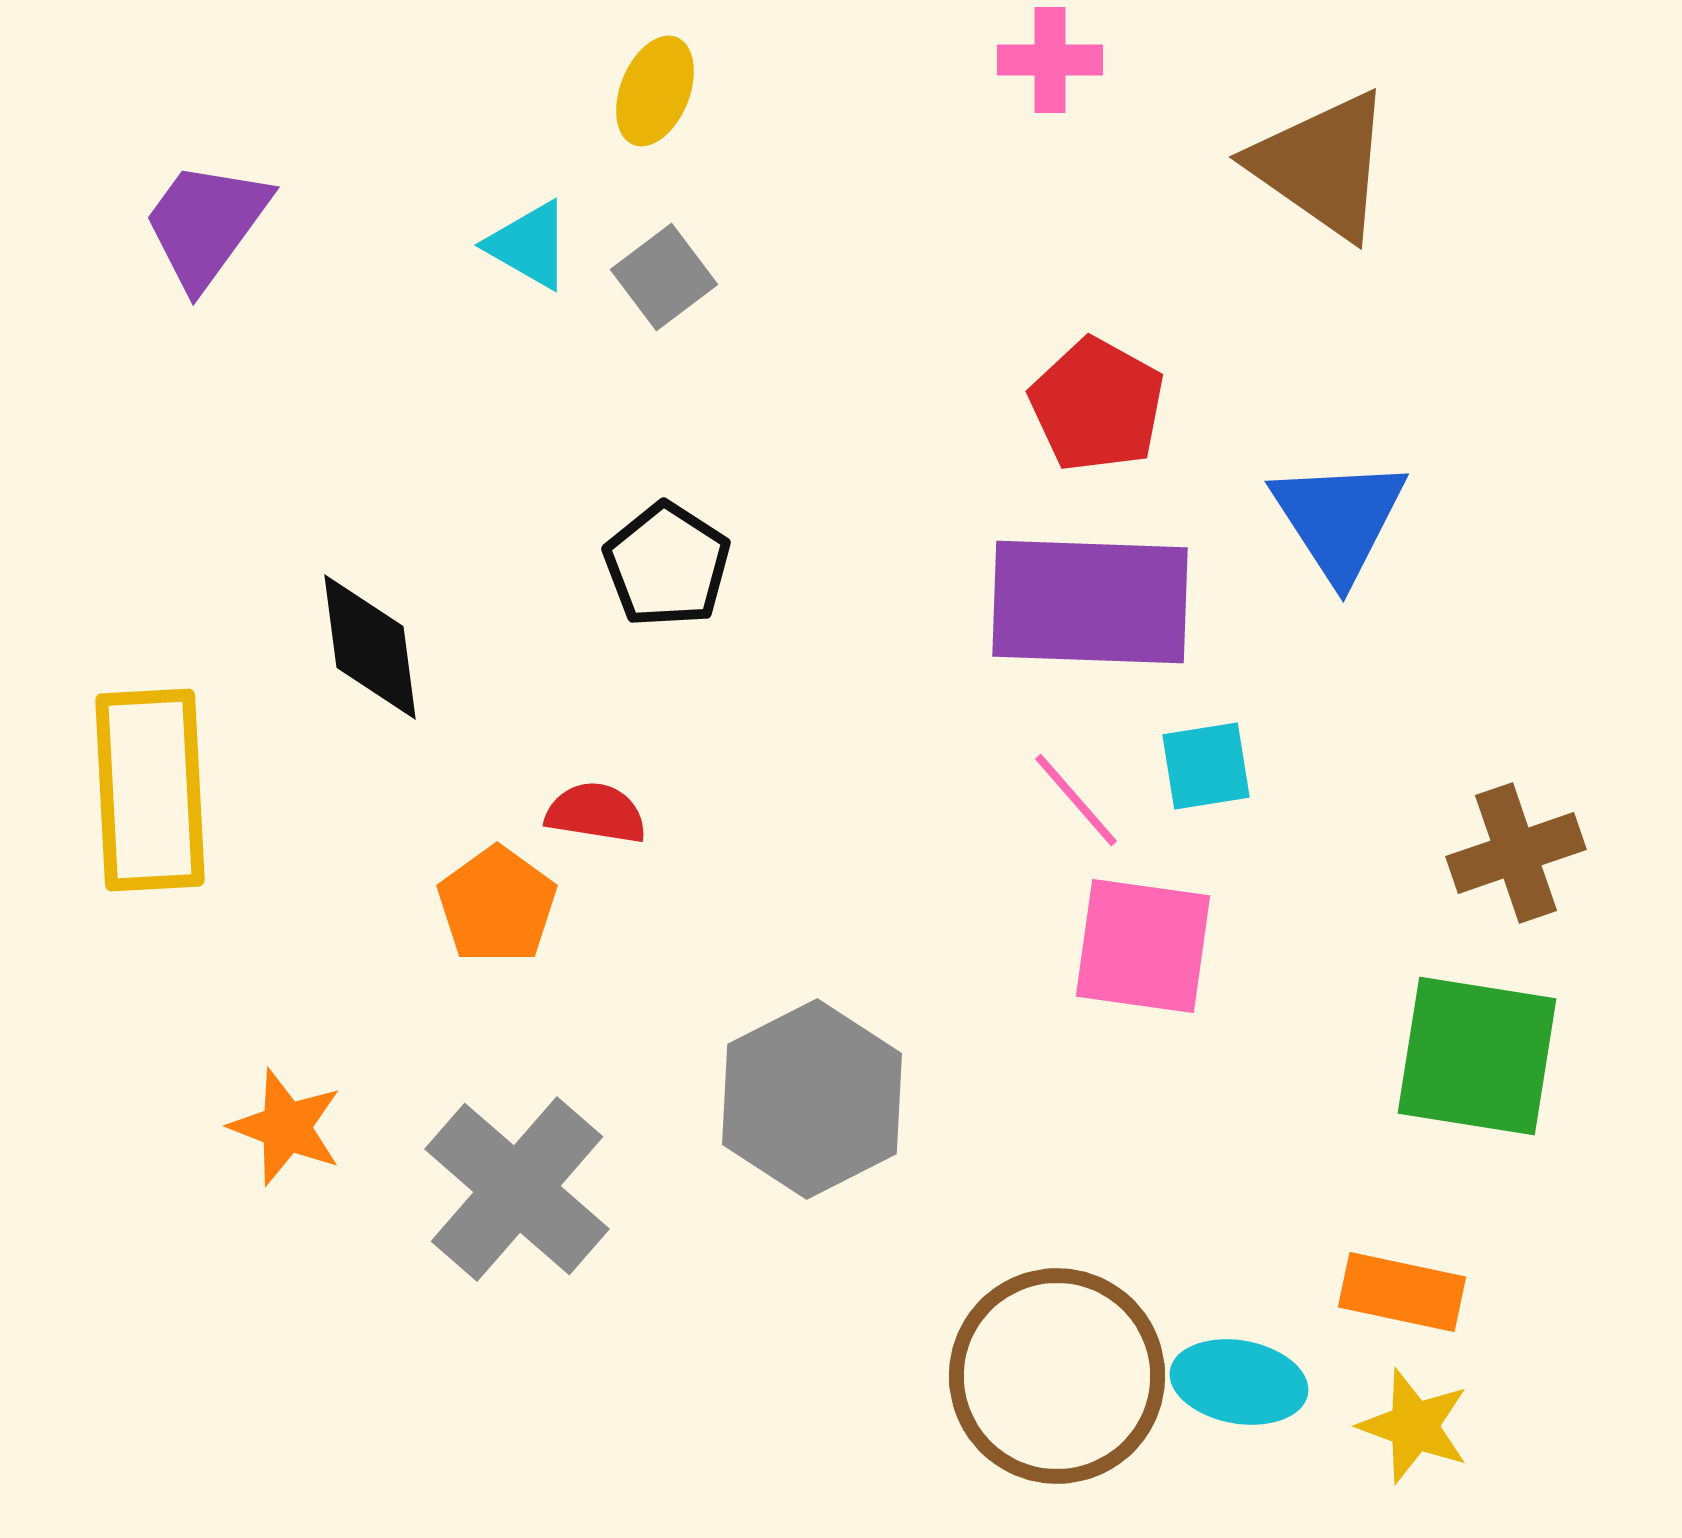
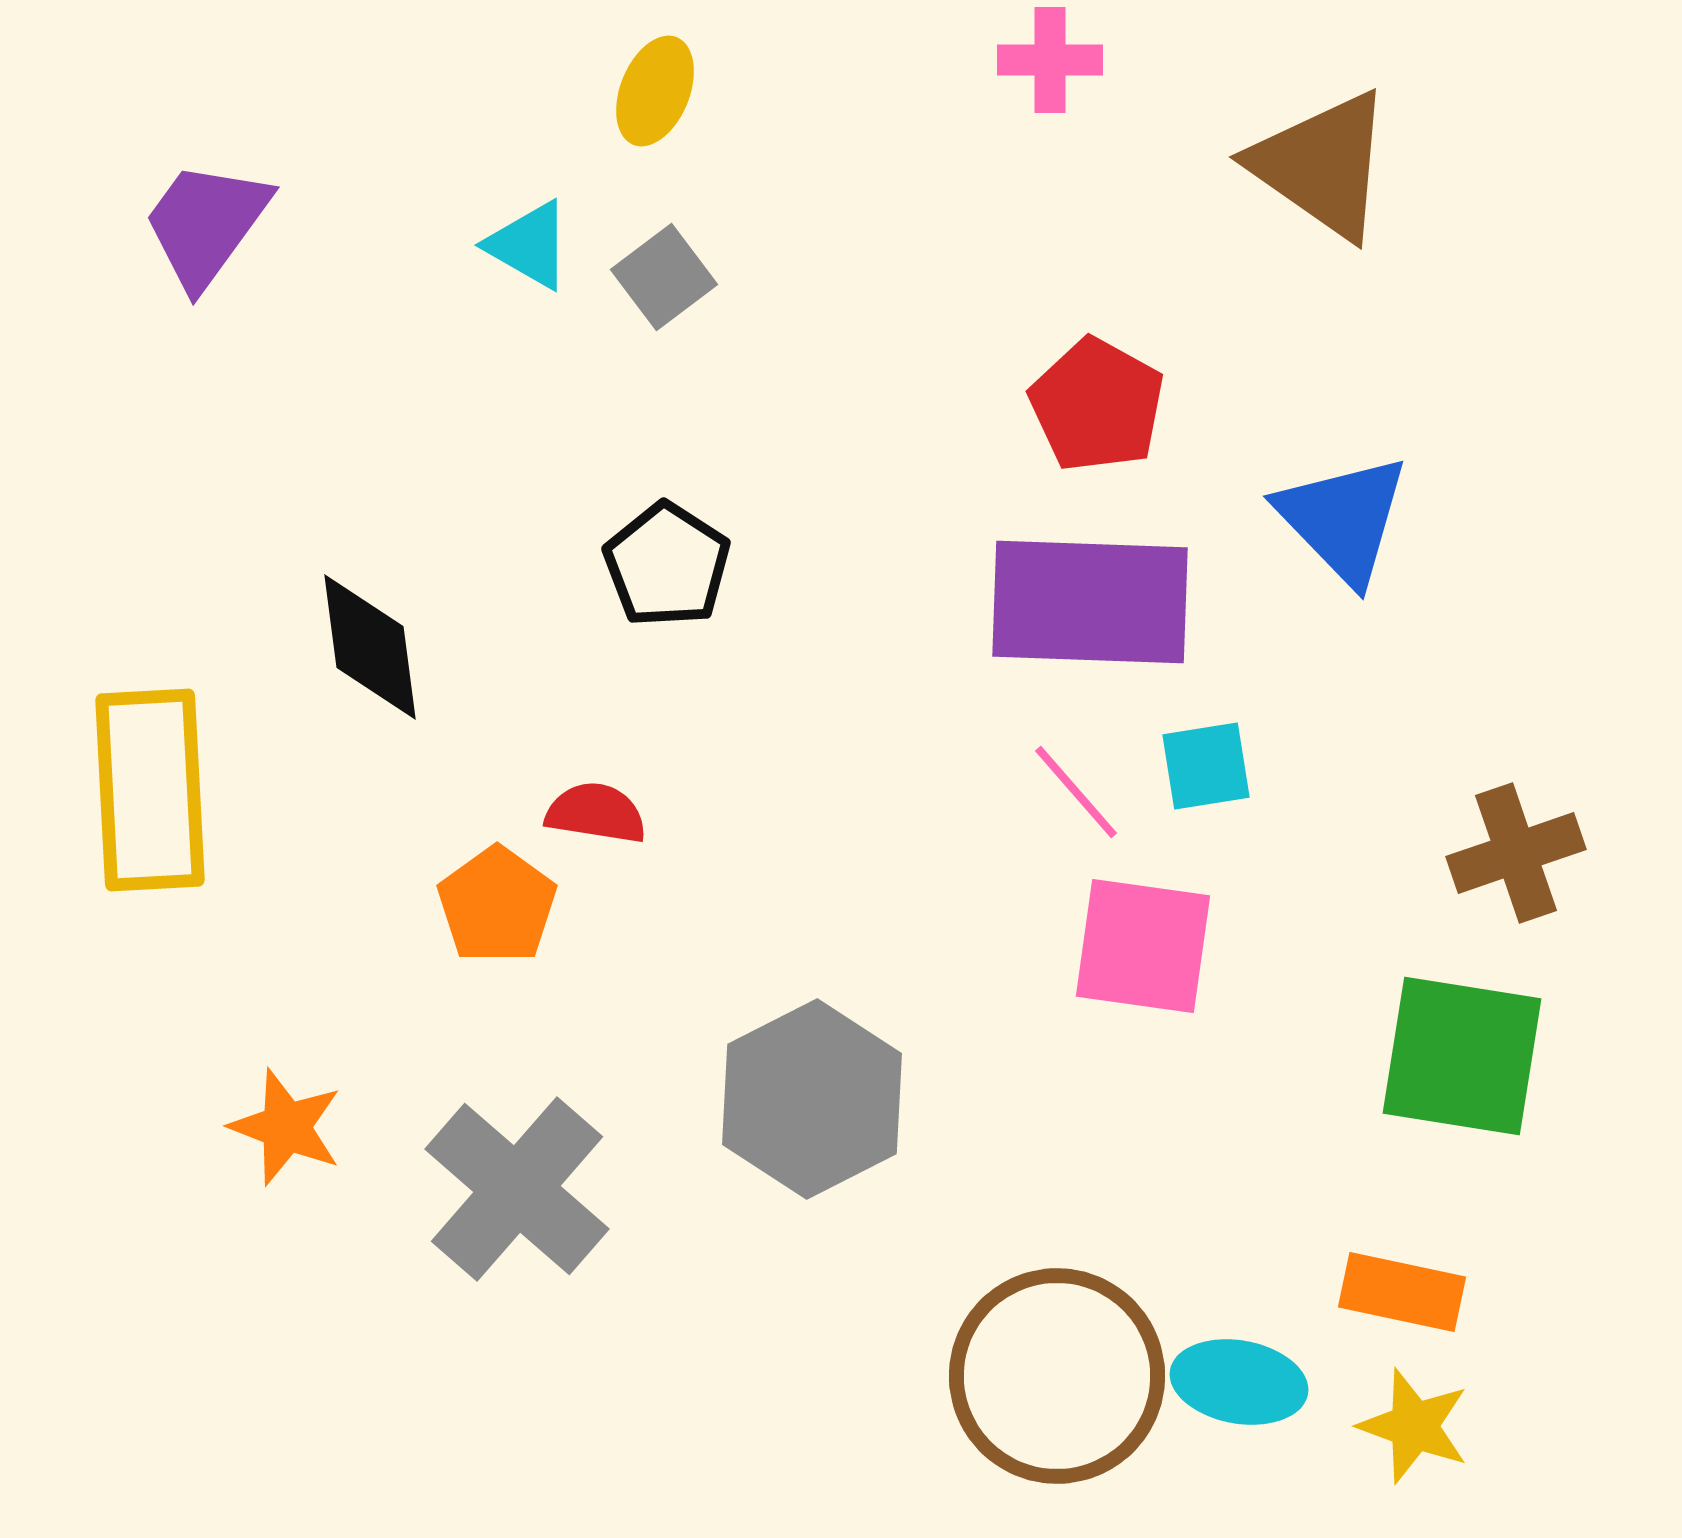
blue triangle: moved 4 px right; rotated 11 degrees counterclockwise
pink line: moved 8 px up
green square: moved 15 px left
